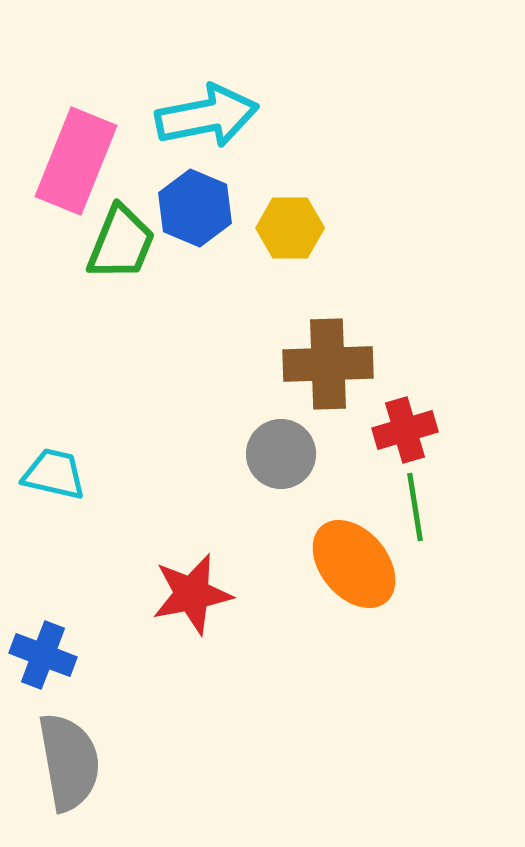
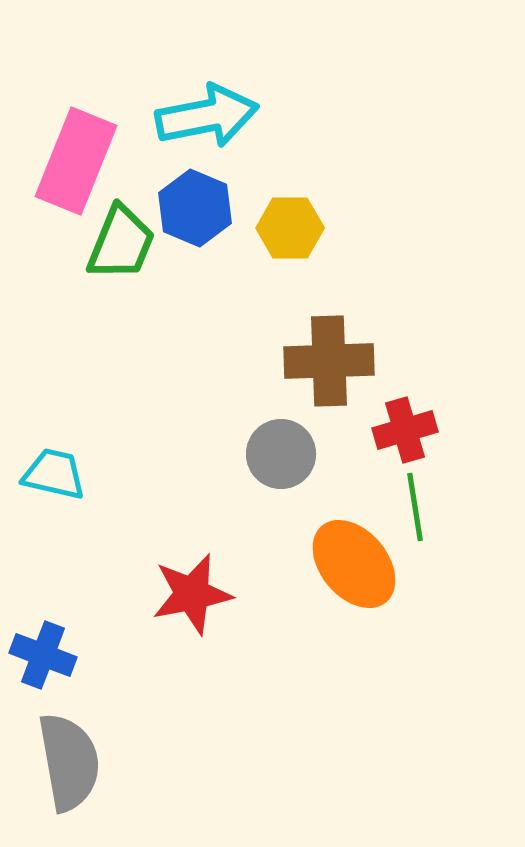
brown cross: moved 1 px right, 3 px up
